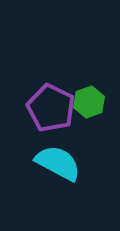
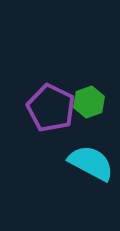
cyan semicircle: moved 33 px right
